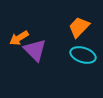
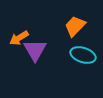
orange trapezoid: moved 4 px left, 1 px up
purple triangle: rotated 15 degrees clockwise
